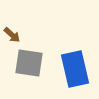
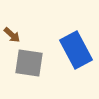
blue rectangle: moved 1 px right, 19 px up; rotated 15 degrees counterclockwise
